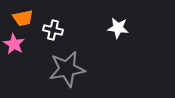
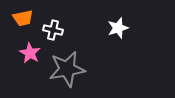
white star: rotated 25 degrees counterclockwise
pink star: moved 16 px right, 9 px down
